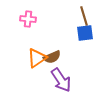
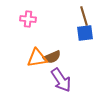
orange triangle: rotated 25 degrees clockwise
